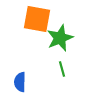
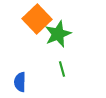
orange square: rotated 36 degrees clockwise
green star: moved 2 px left, 4 px up
